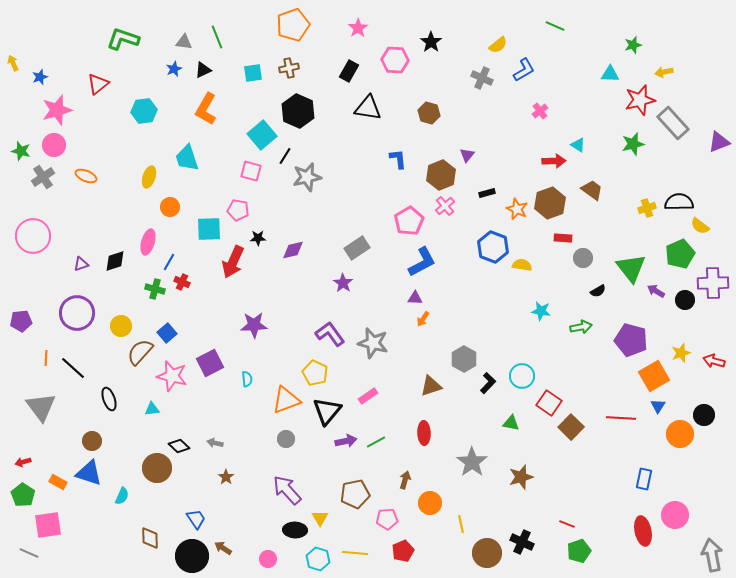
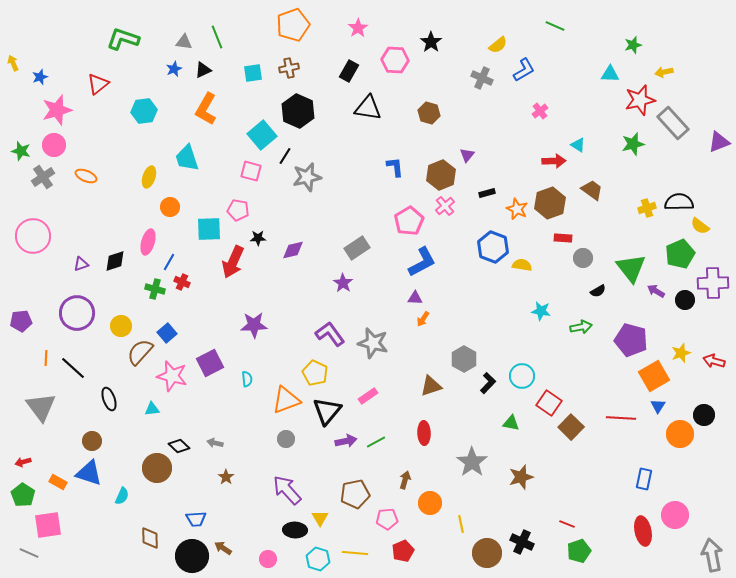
blue L-shape at (398, 159): moved 3 px left, 8 px down
blue trapezoid at (196, 519): rotated 120 degrees clockwise
